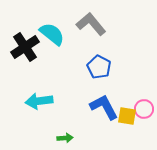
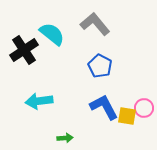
gray L-shape: moved 4 px right
black cross: moved 1 px left, 3 px down
blue pentagon: moved 1 px right, 1 px up
pink circle: moved 1 px up
